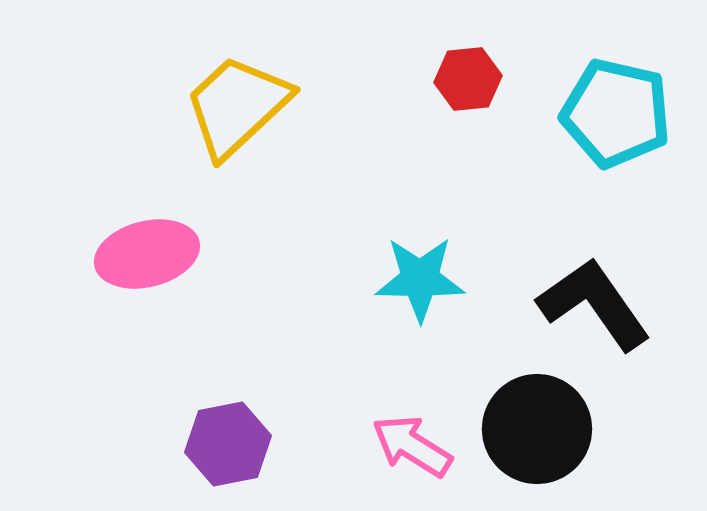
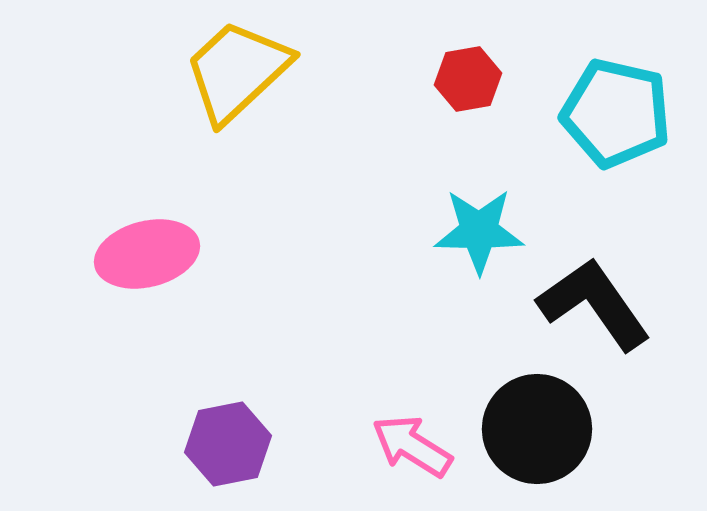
red hexagon: rotated 4 degrees counterclockwise
yellow trapezoid: moved 35 px up
cyan star: moved 59 px right, 48 px up
